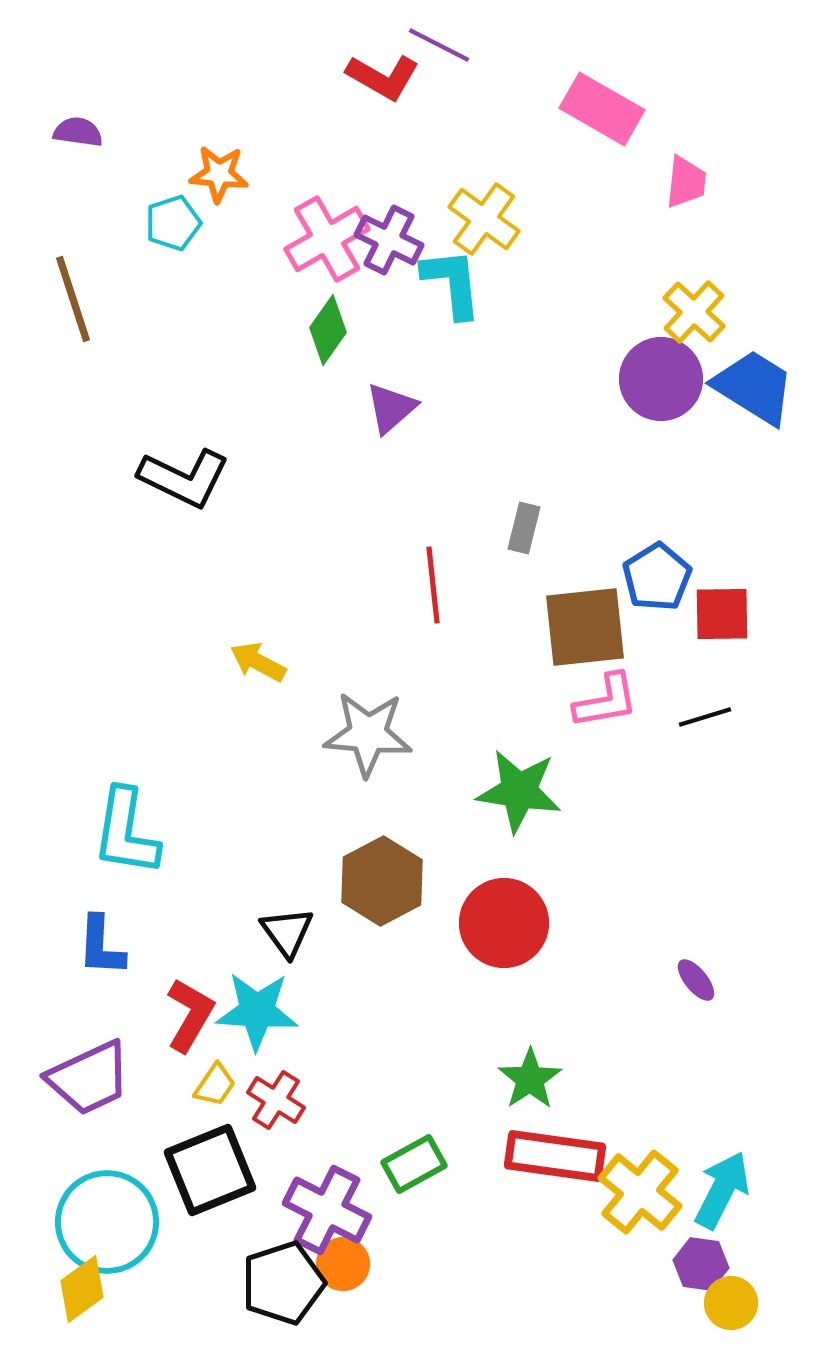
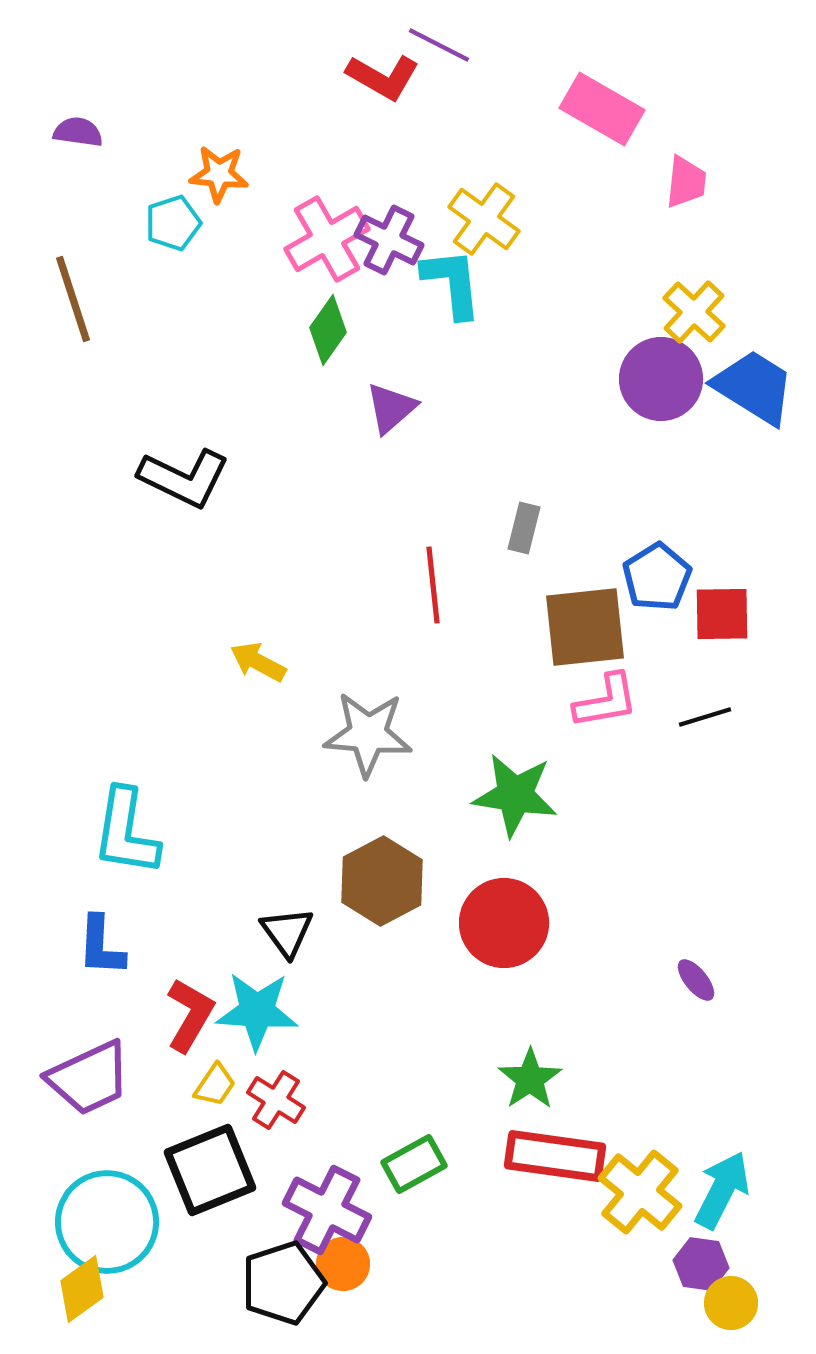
green star at (519, 791): moved 4 px left, 4 px down
